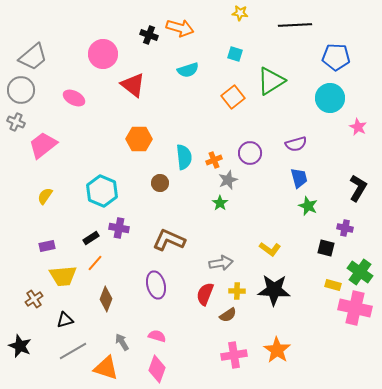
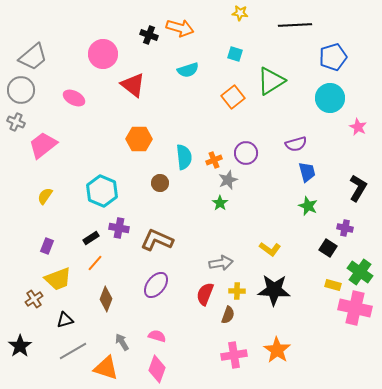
blue pentagon at (336, 57): moved 3 px left; rotated 20 degrees counterclockwise
purple circle at (250, 153): moved 4 px left
blue trapezoid at (299, 178): moved 8 px right, 6 px up
brown L-shape at (169, 240): moved 12 px left
purple rectangle at (47, 246): rotated 56 degrees counterclockwise
black square at (326, 248): moved 2 px right; rotated 18 degrees clockwise
yellow trapezoid at (63, 276): moved 5 px left, 3 px down; rotated 16 degrees counterclockwise
purple ellipse at (156, 285): rotated 52 degrees clockwise
brown semicircle at (228, 315): rotated 36 degrees counterclockwise
black star at (20, 346): rotated 15 degrees clockwise
